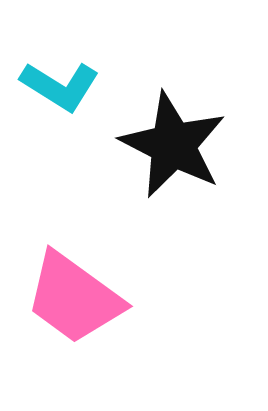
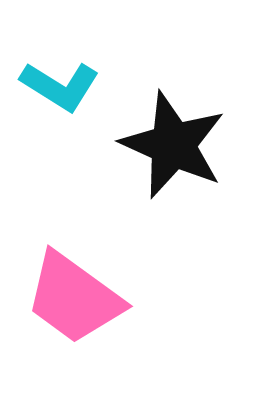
black star: rotated 3 degrees counterclockwise
